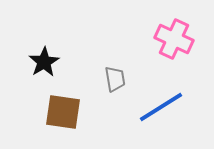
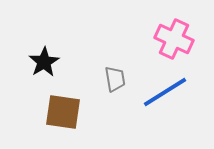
blue line: moved 4 px right, 15 px up
